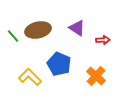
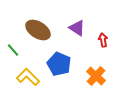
brown ellipse: rotated 45 degrees clockwise
green line: moved 14 px down
red arrow: rotated 96 degrees counterclockwise
yellow L-shape: moved 2 px left
